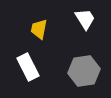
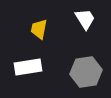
white rectangle: rotated 72 degrees counterclockwise
gray hexagon: moved 2 px right, 1 px down
